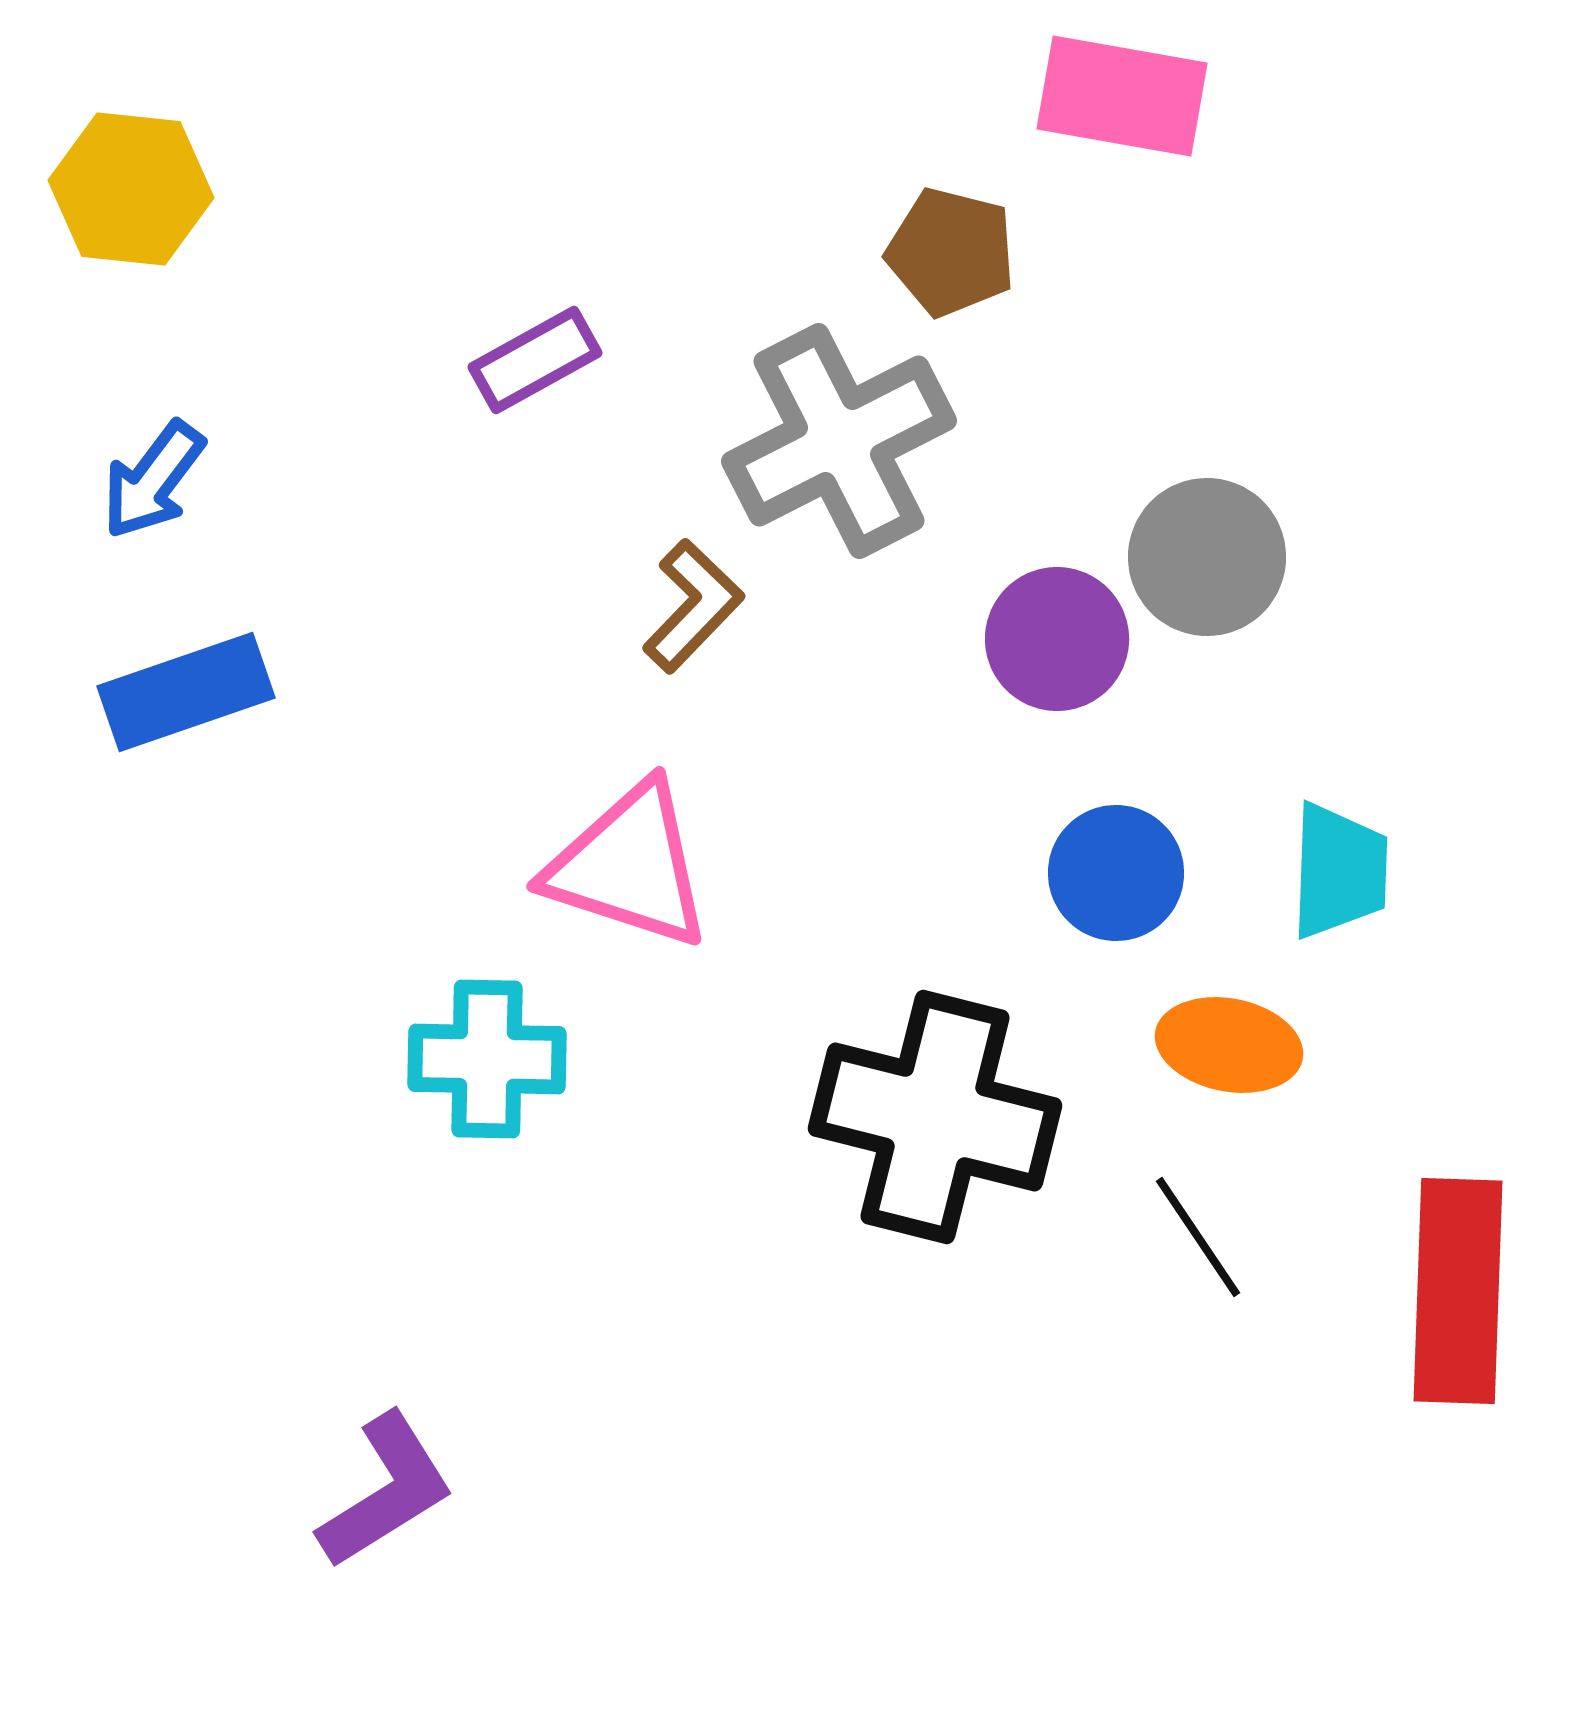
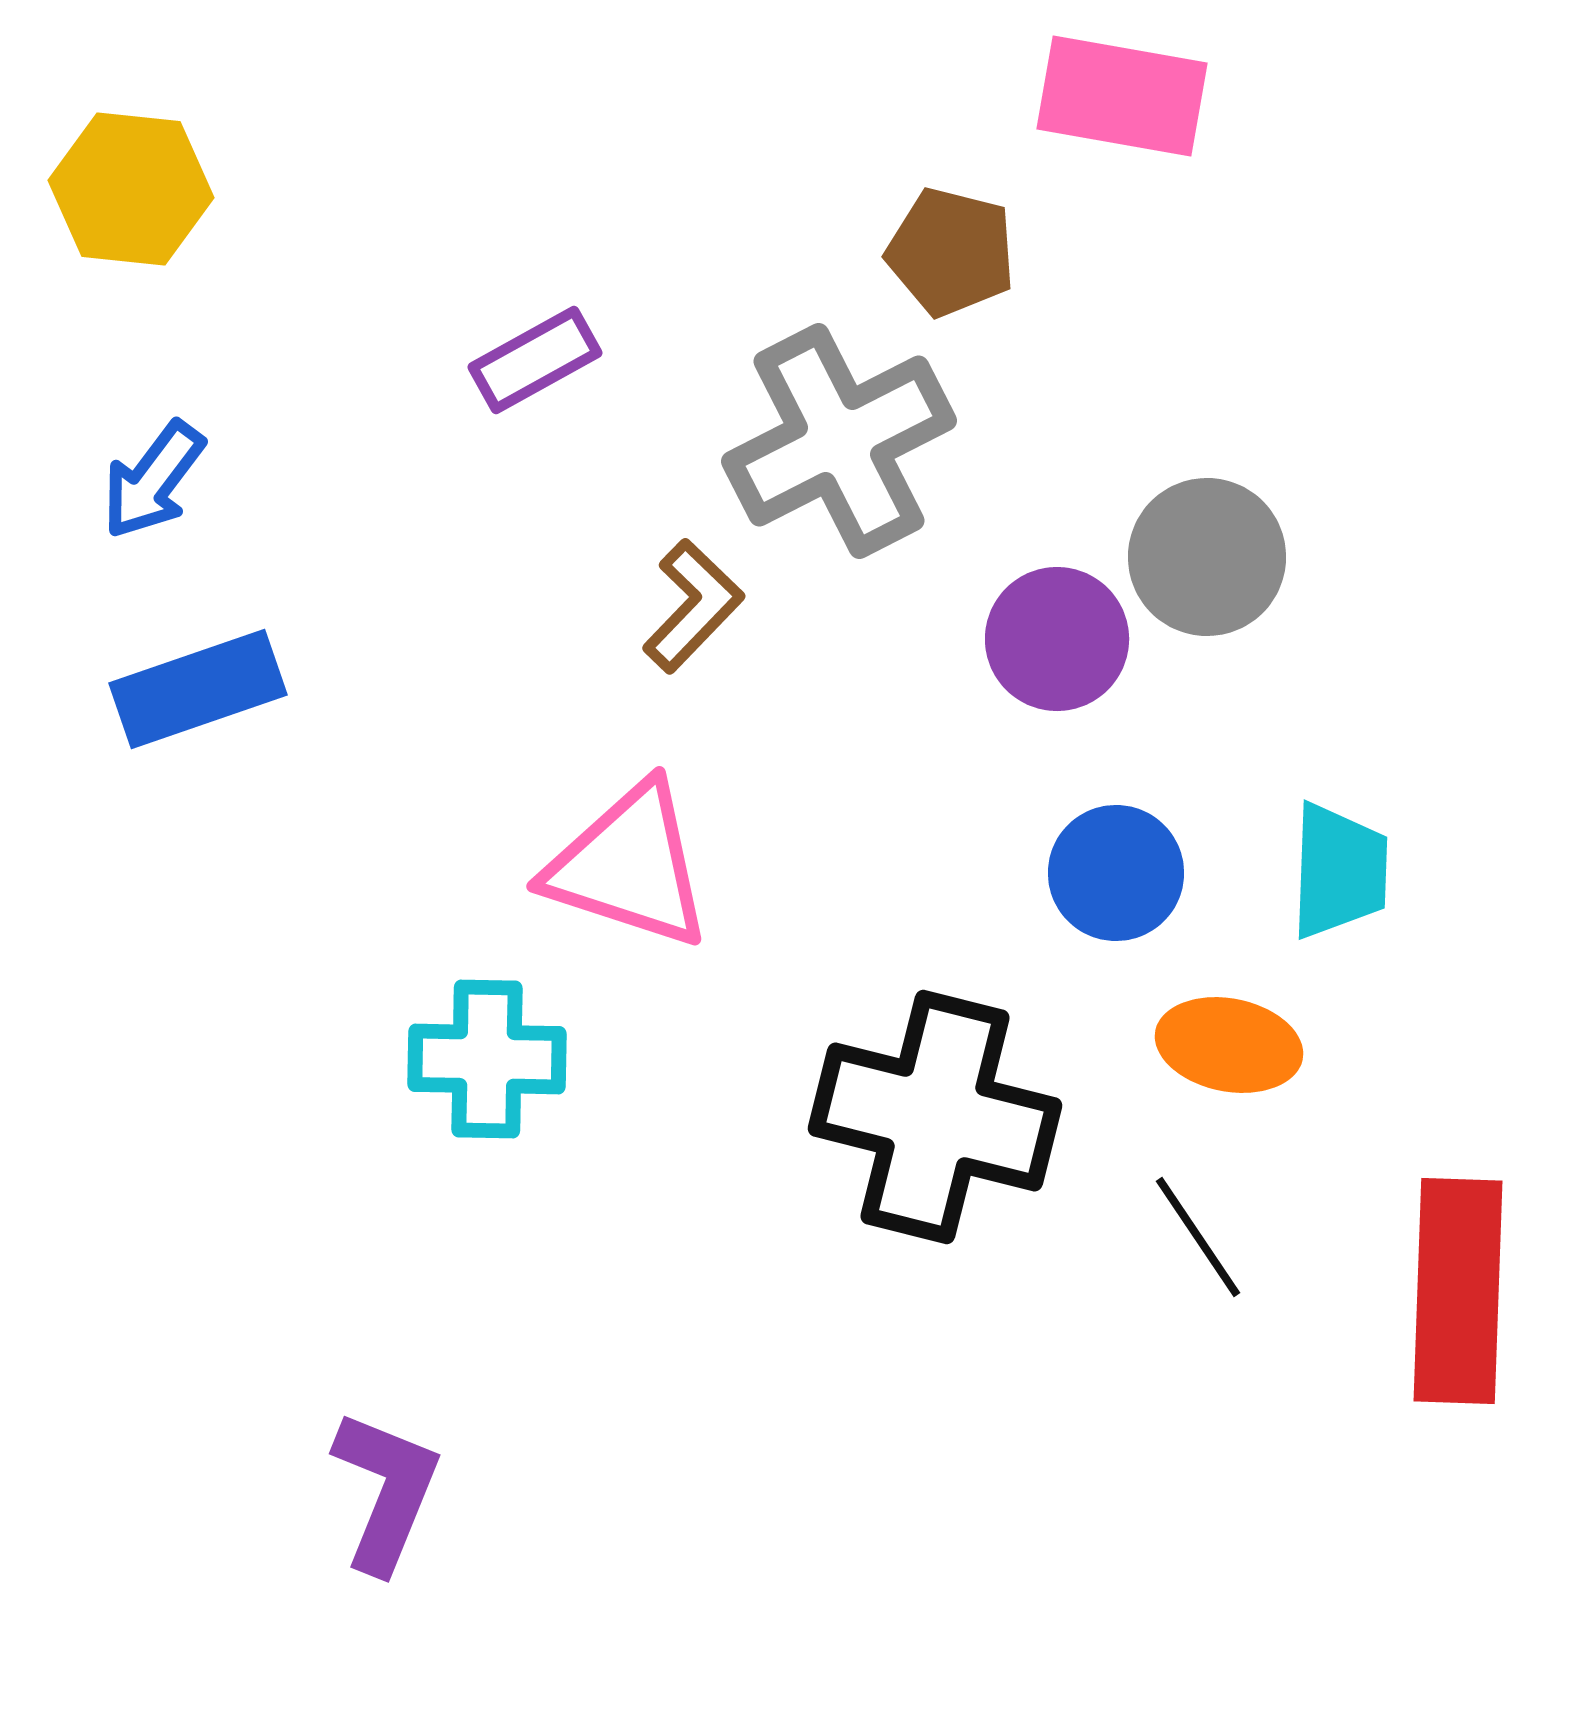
blue rectangle: moved 12 px right, 3 px up
purple L-shape: rotated 36 degrees counterclockwise
